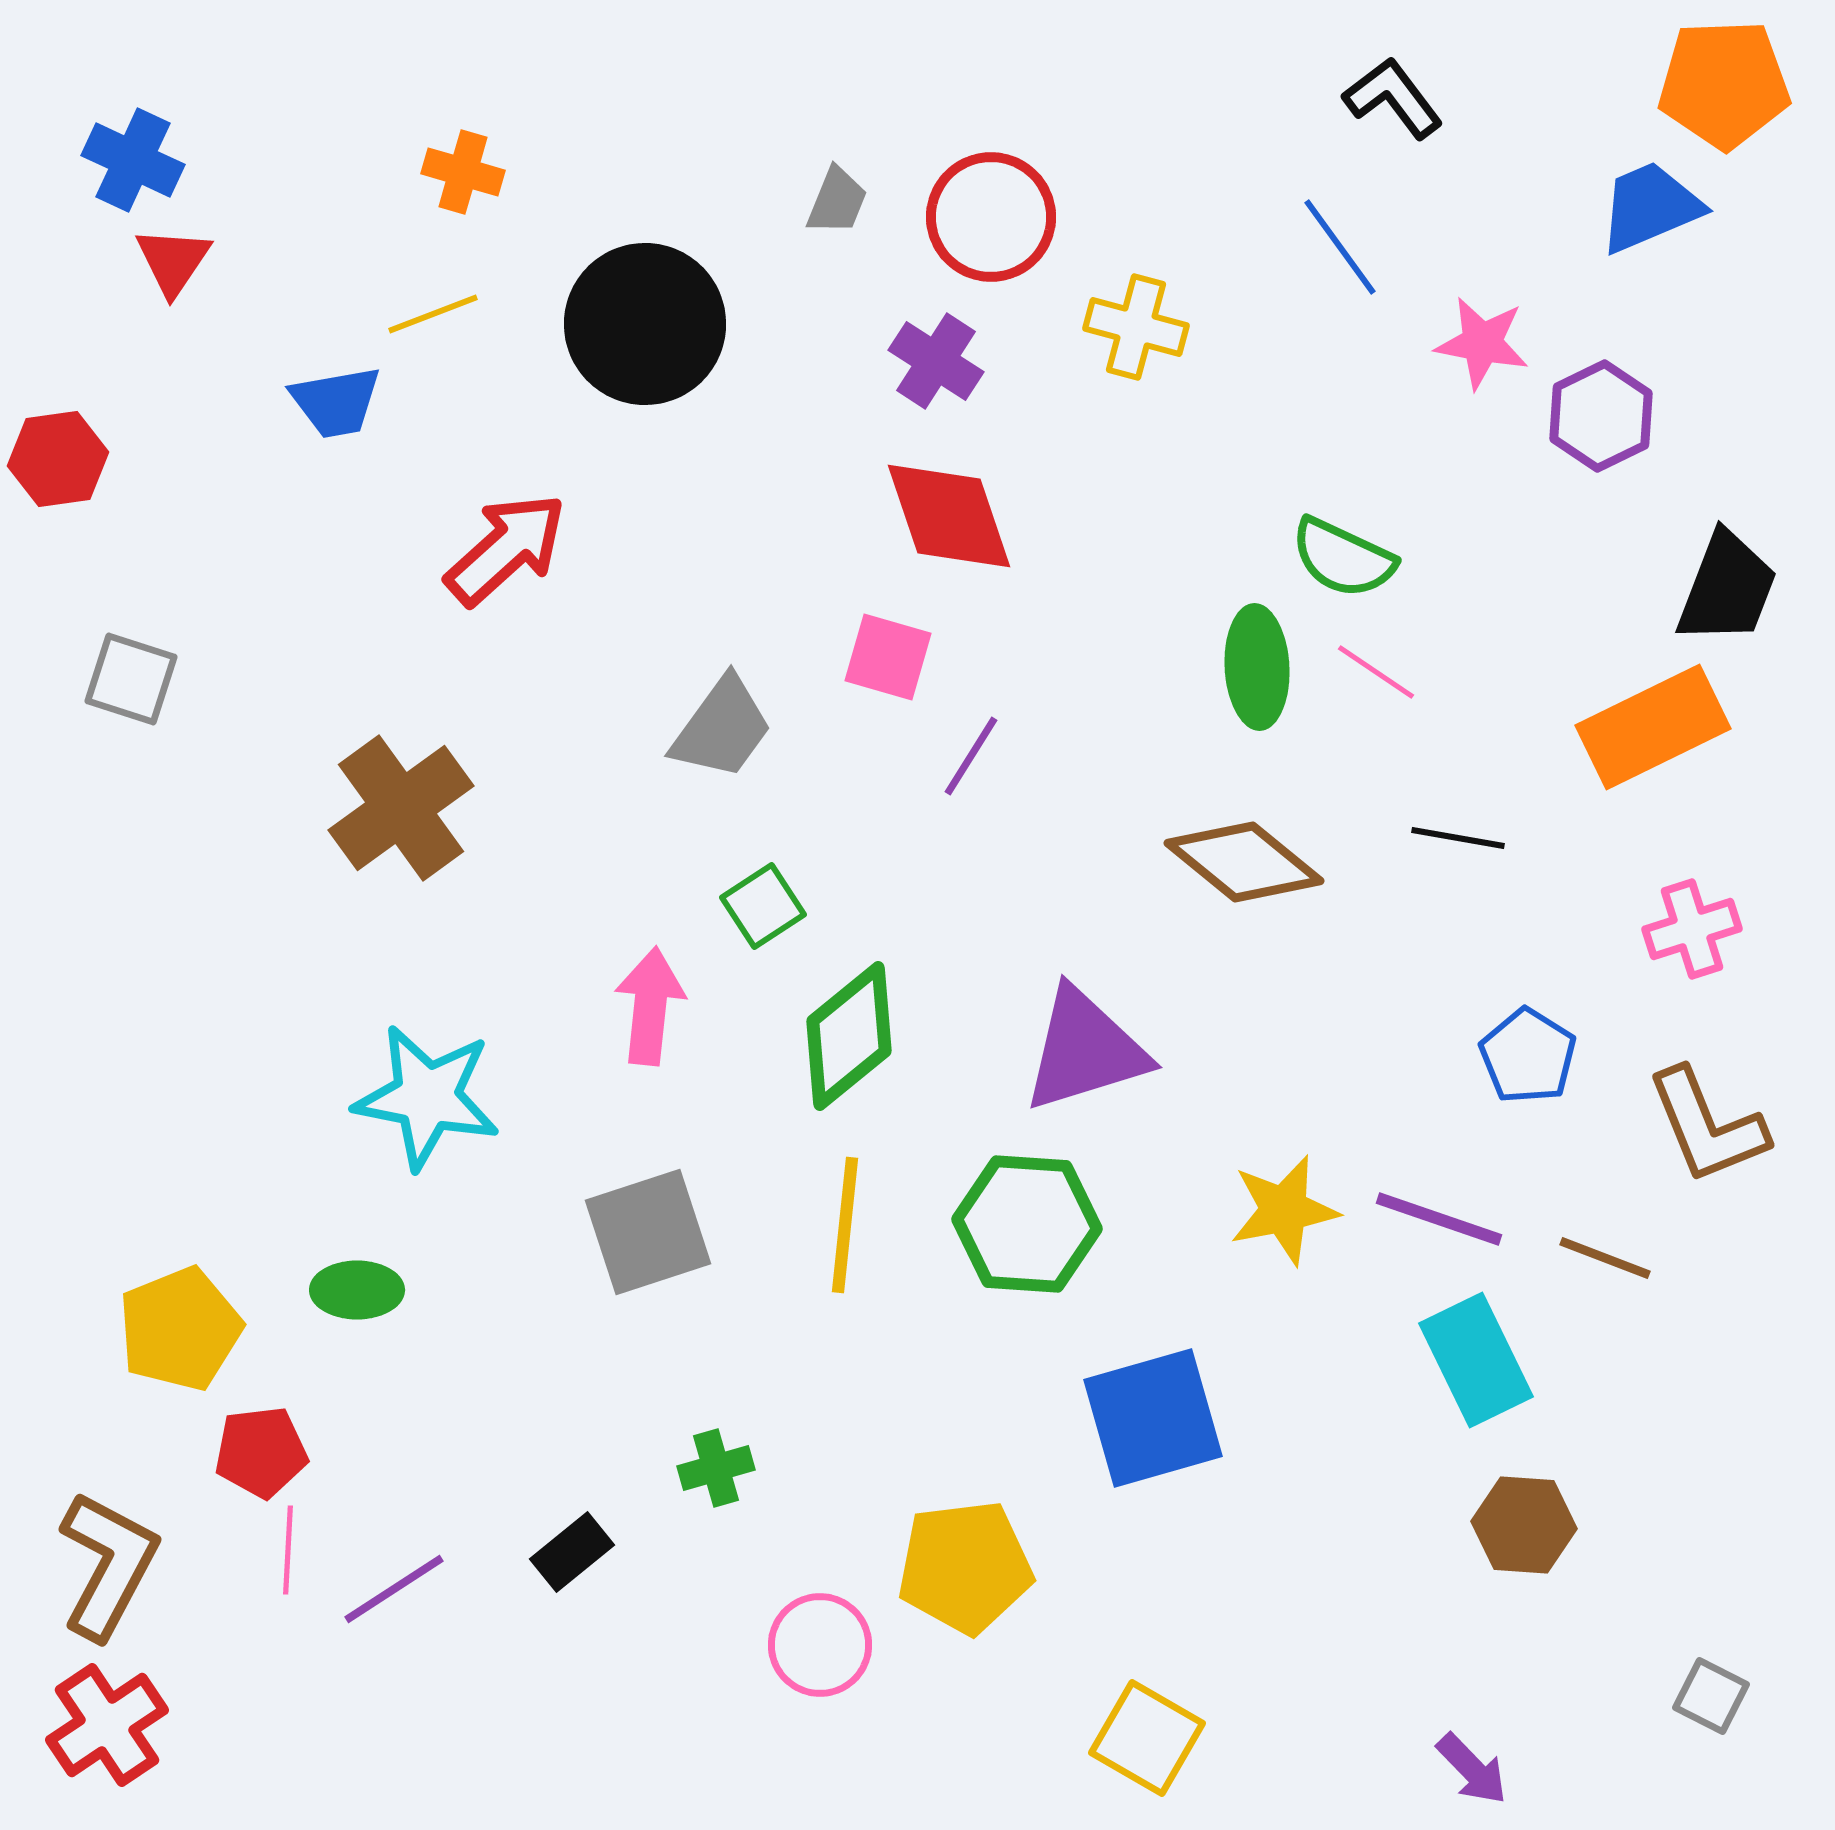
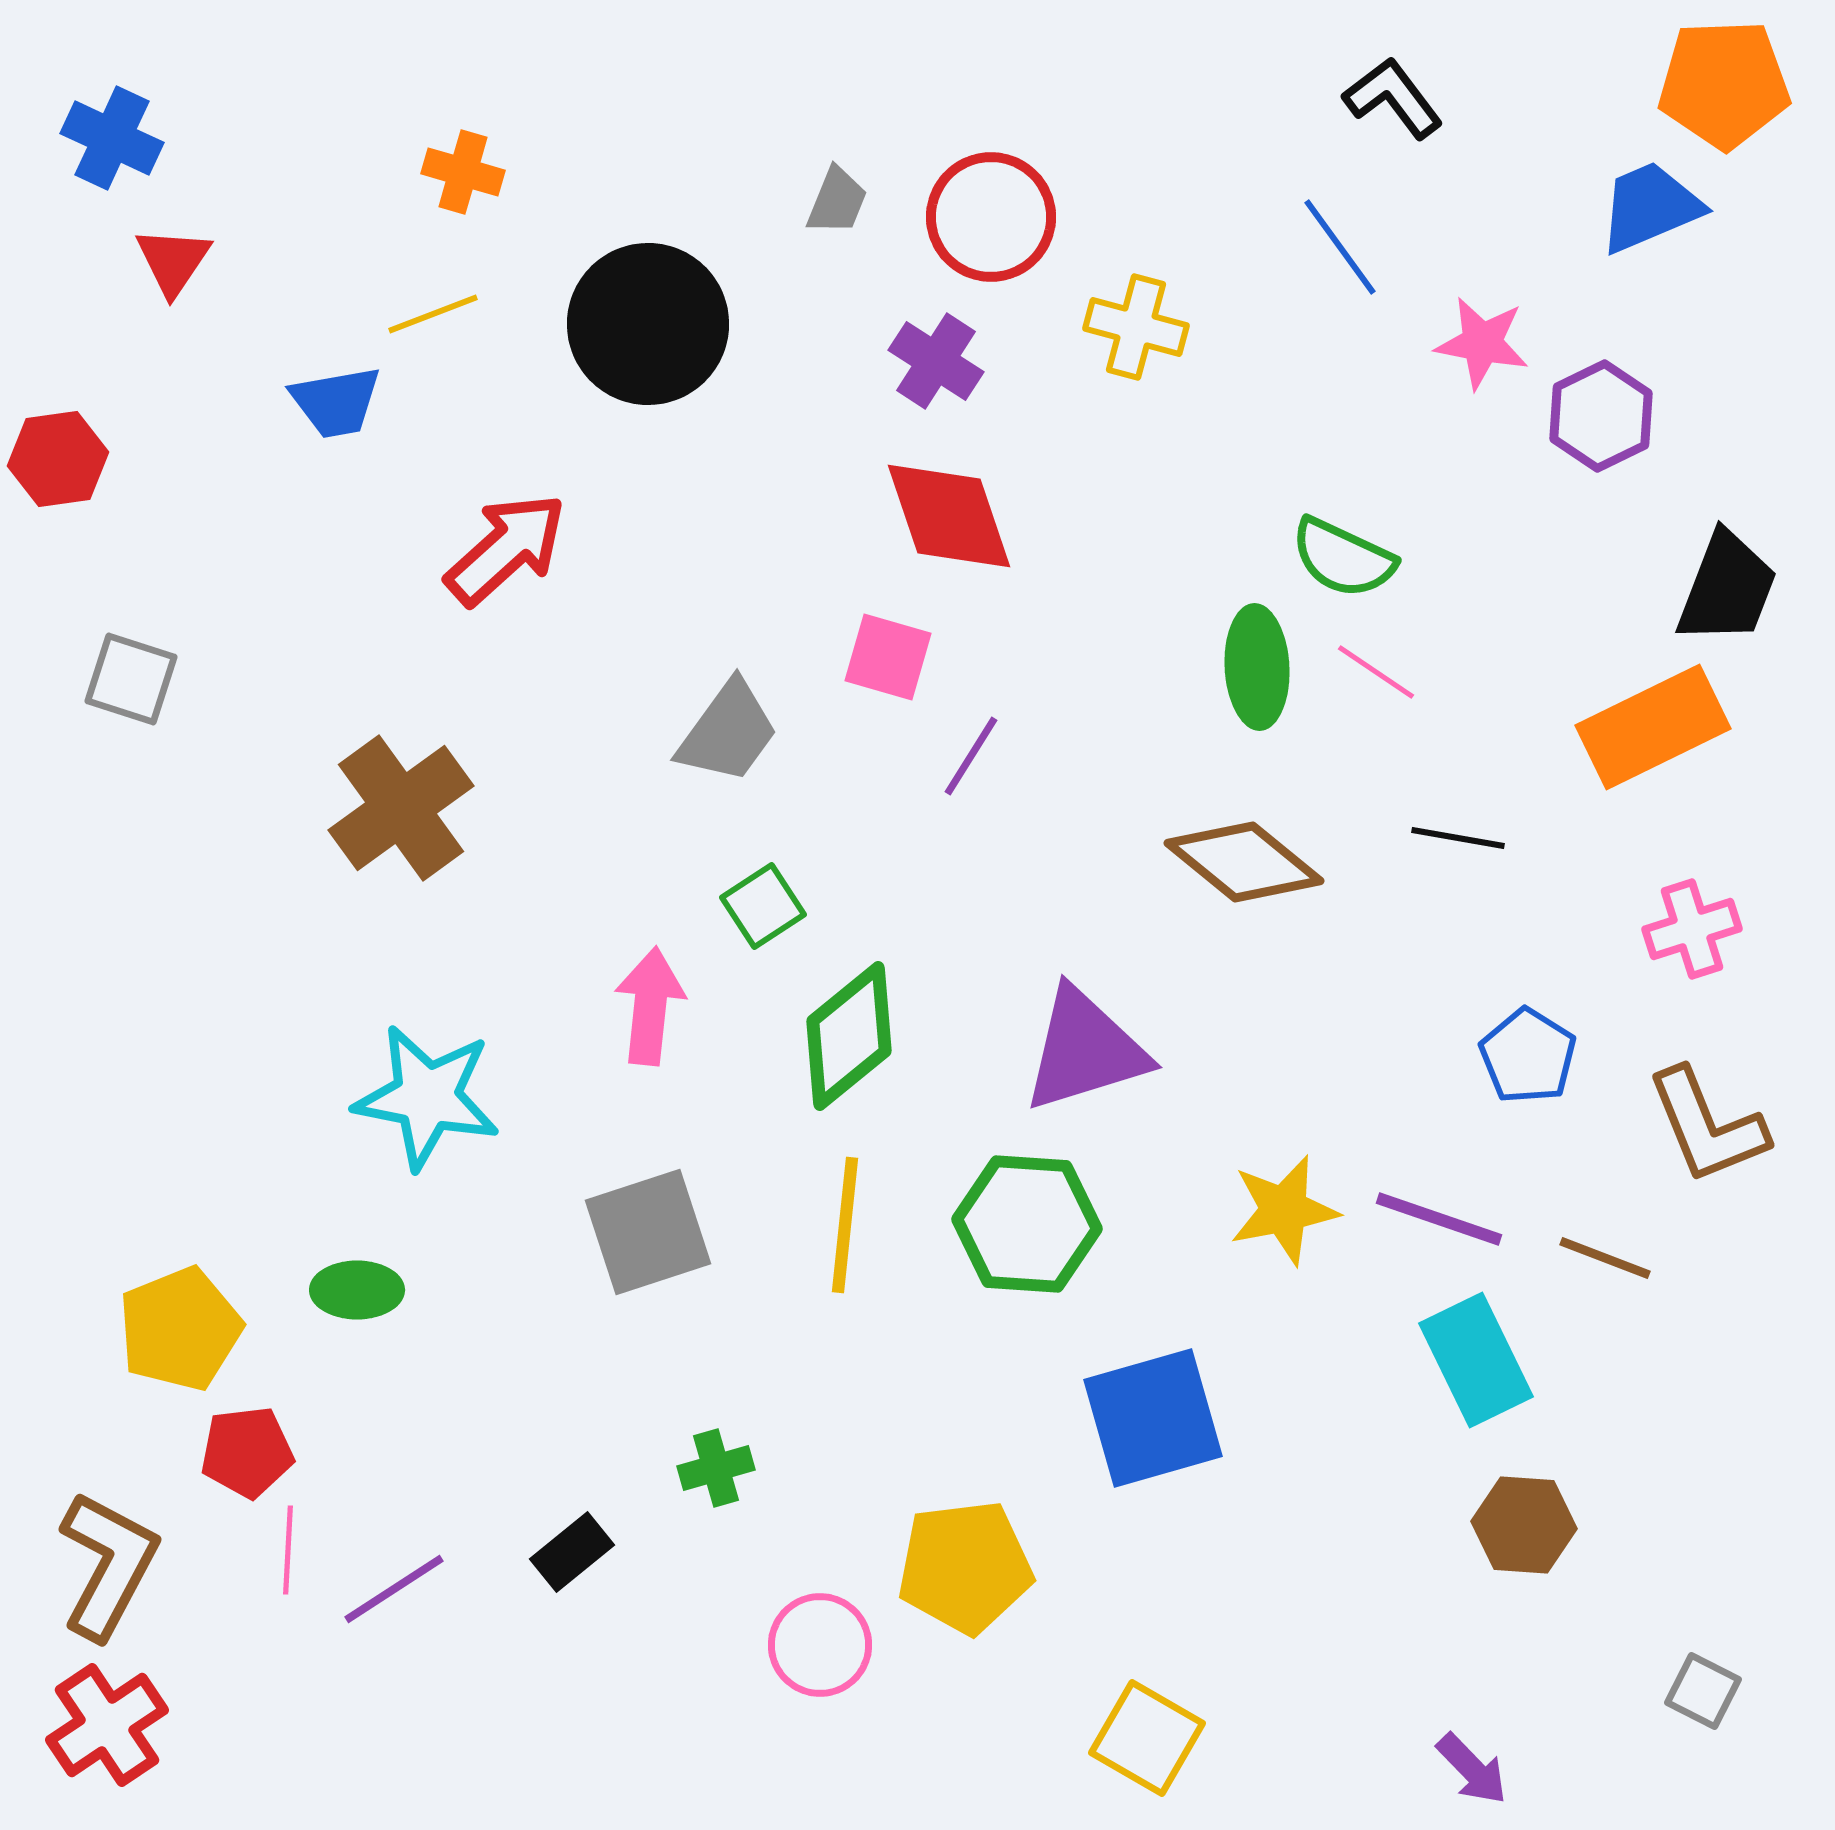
blue cross at (133, 160): moved 21 px left, 22 px up
black circle at (645, 324): moved 3 px right
gray trapezoid at (722, 728): moved 6 px right, 4 px down
red pentagon at (261, 1452): moved 14 px left
gray square at (1711, 1696): moved 8 px left, 5 px up
